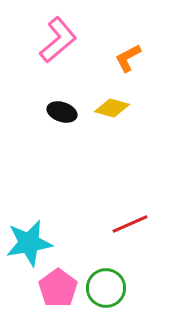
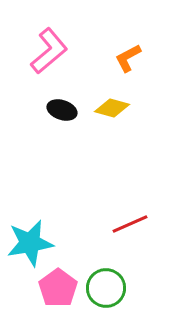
pink L-shape: moved 9 px left, 11 px down
black ellipse: moved 2 px up
cyan star: moved 1 px right
